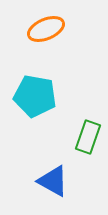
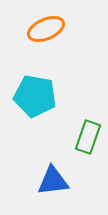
blue triangle: rotated 36 degrees counterclockwise
